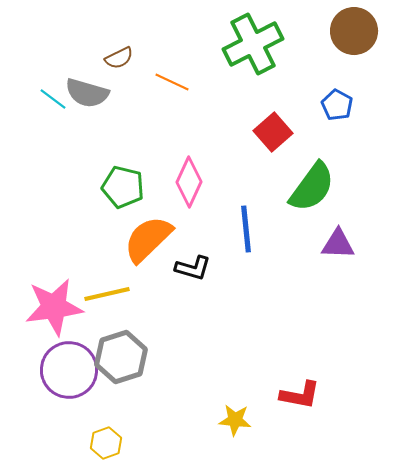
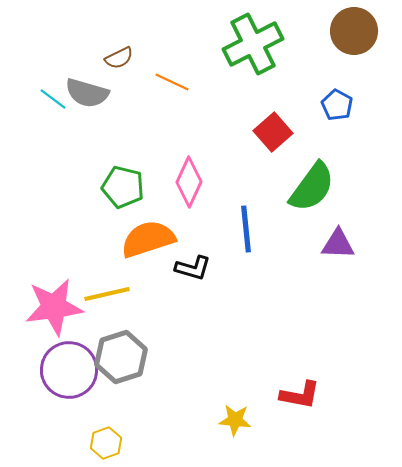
orange semicircle: rotated 26 degrees clockwise
